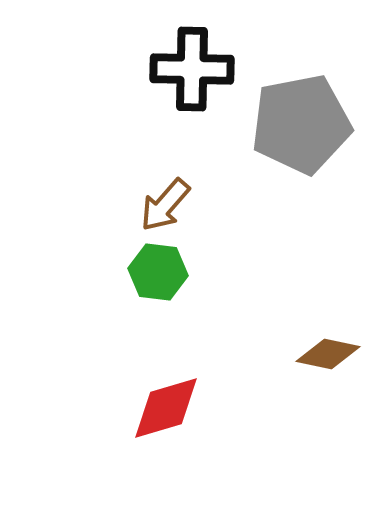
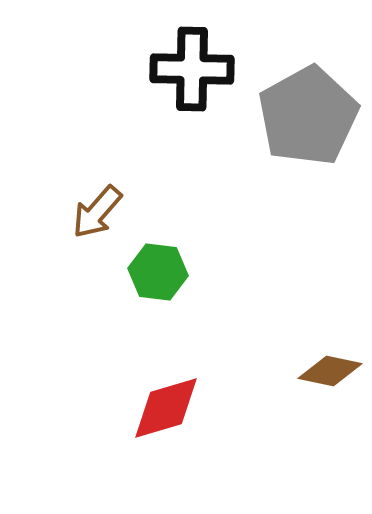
gray pentagon: moved 7 px right, 8 px up; rotated 18 degrees counterclockwise
brown arrow: moved 68 px left, 7 px down
brown diamond: moved 2 px right, 17 px down
